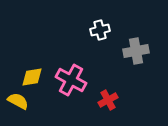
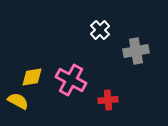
white cross: rotated 30 degrees counterclockwise
red cross: rotated 24 degrees clockwise
